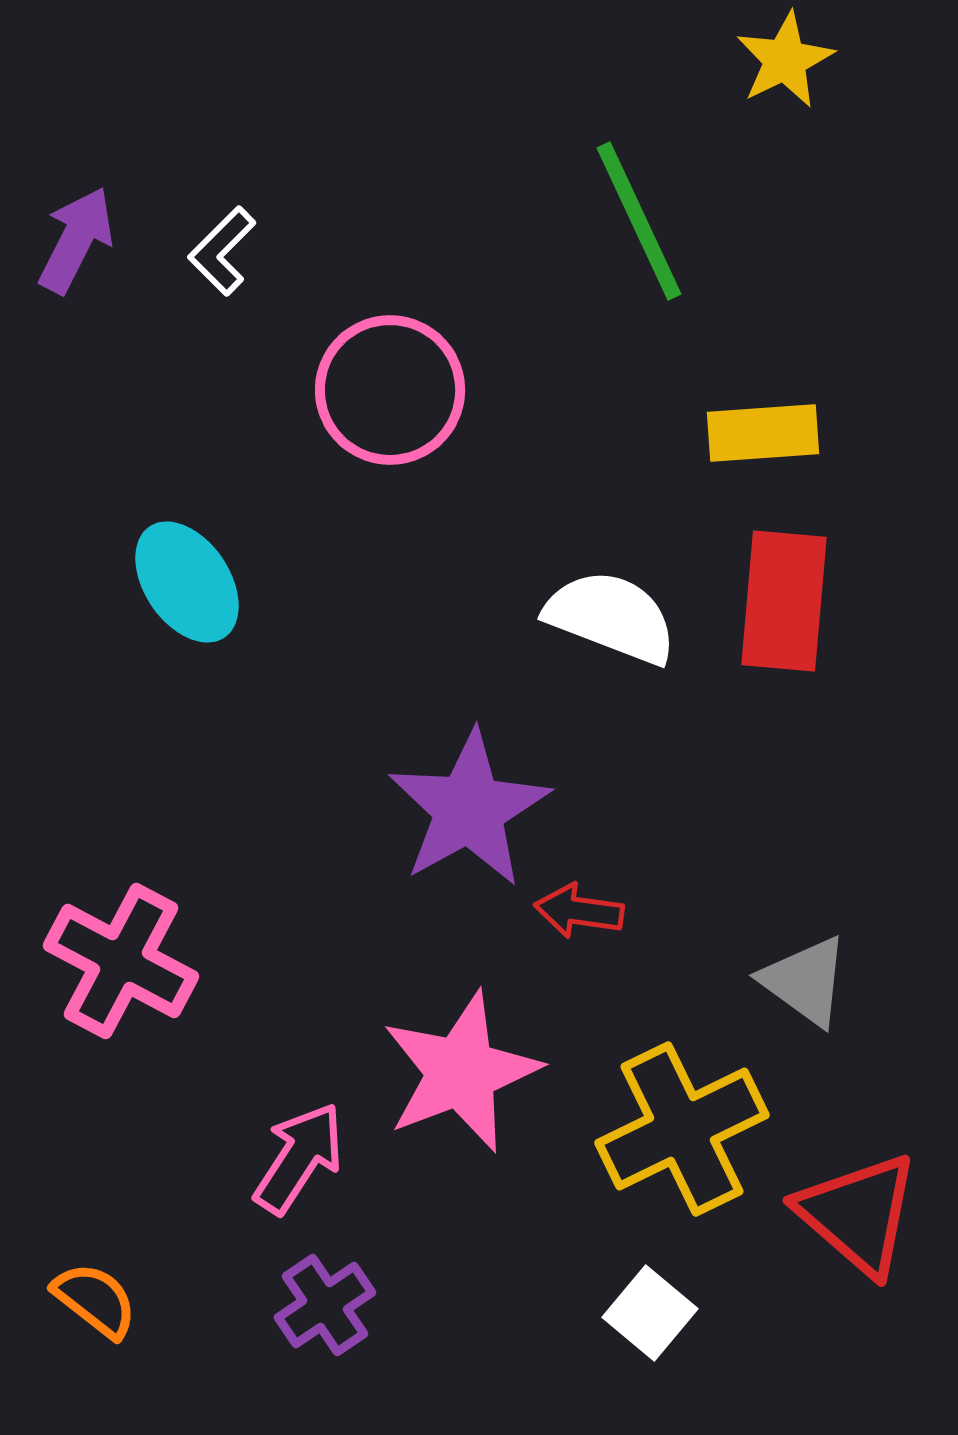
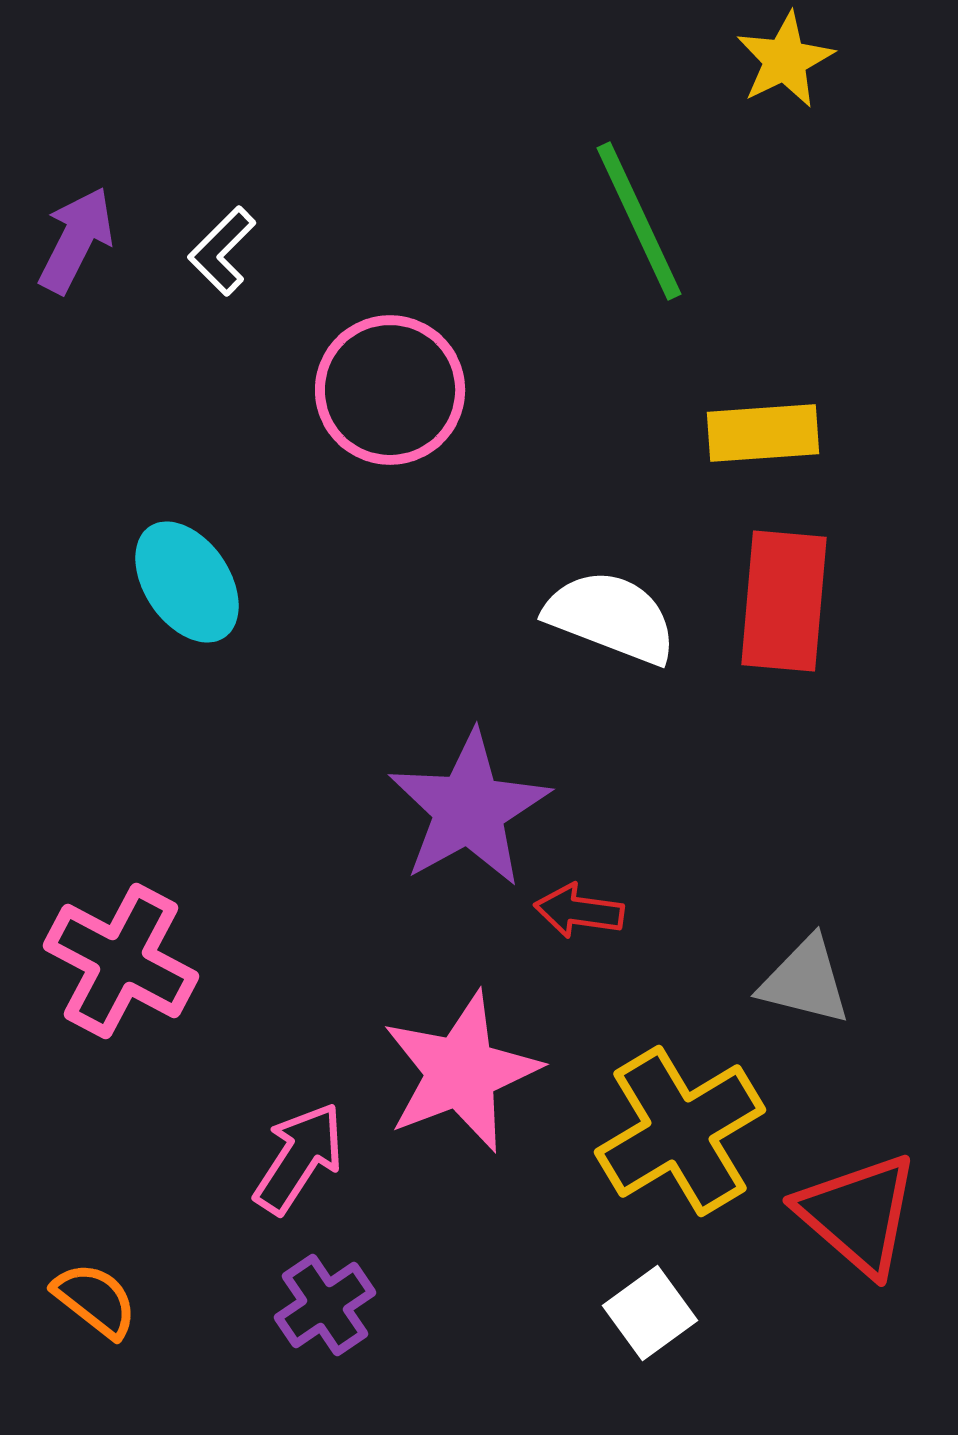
gray triangle: rotated 22 degrees counterclockwise
yellow cross: moved 2 px left, 2 px down; rotated 5 degrees counterclockwise
white square: rotated 14 degrees clockwise
